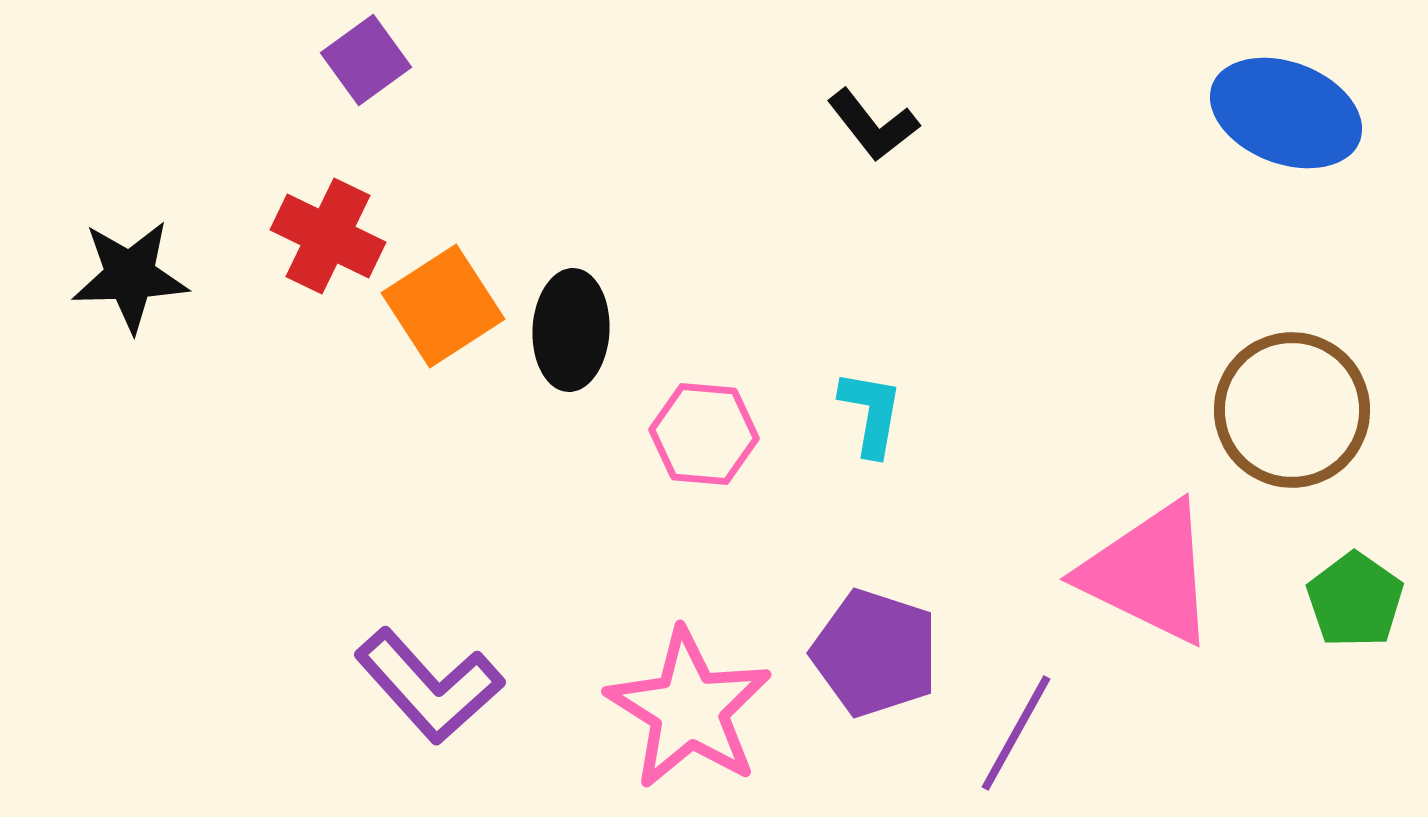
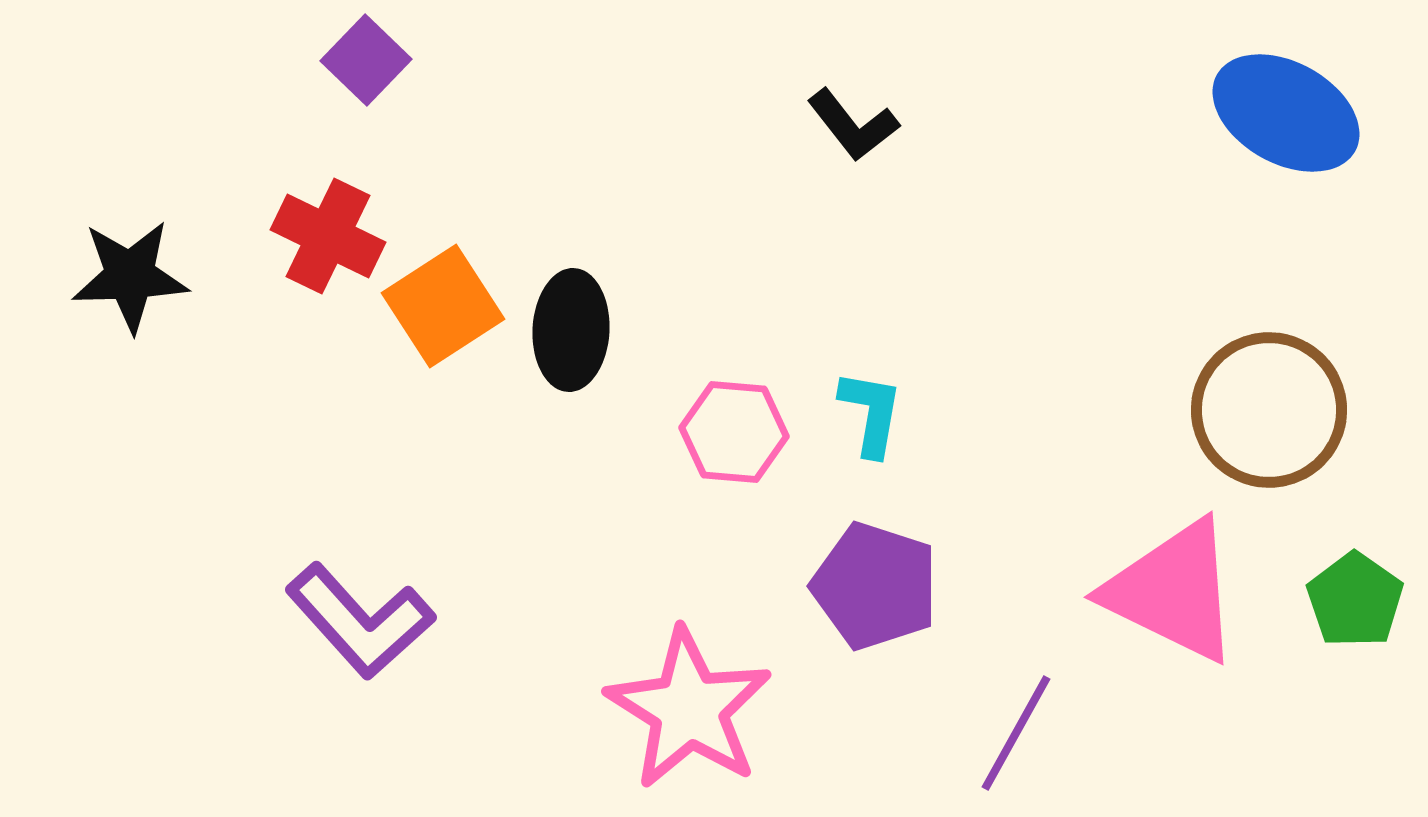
purple square: rotated 10 degrees counterclockwise
blue ellipse: rotated 8 degrees clockwise
black L-shape: moved 20 px left
brown circle: moved 23 px left
pink hexagon: moved 30 px right, 2 px up
pink triangle: moved 24 px right, 18 px down
purple pentagon: moved 67 px up
purple L-shape: moved 69 px left, 65 px up
